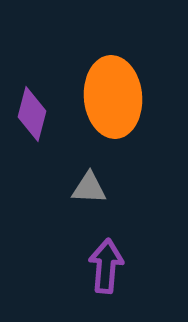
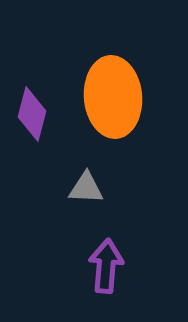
gray triangle: moved 3 px left
